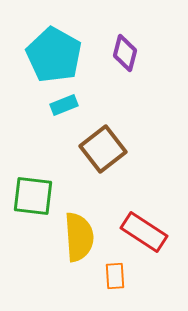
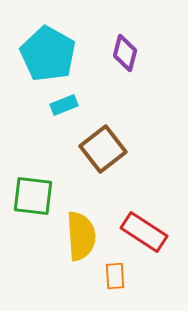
cyan pentagon: moved 6 px left, 1 px up
yellow semicircle: moved 2 px right, 1 px up
